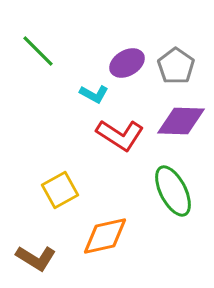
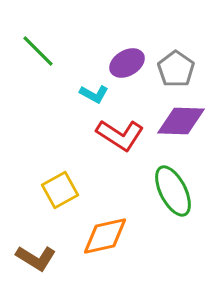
gray pentagon: moved 3 px down
